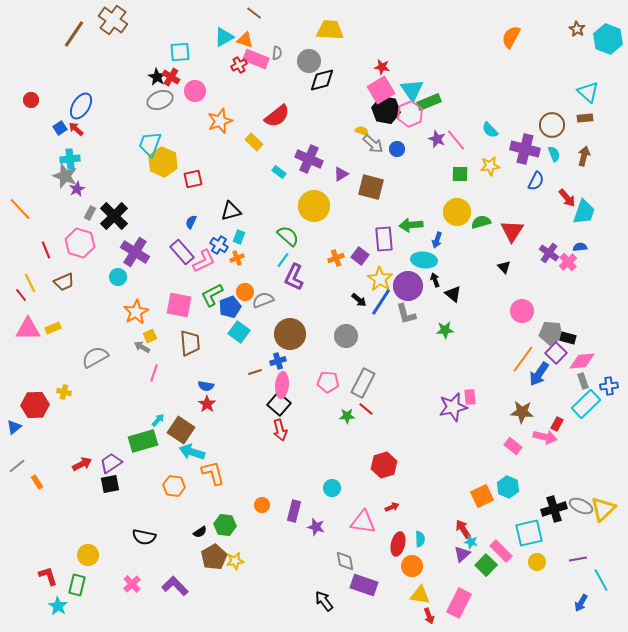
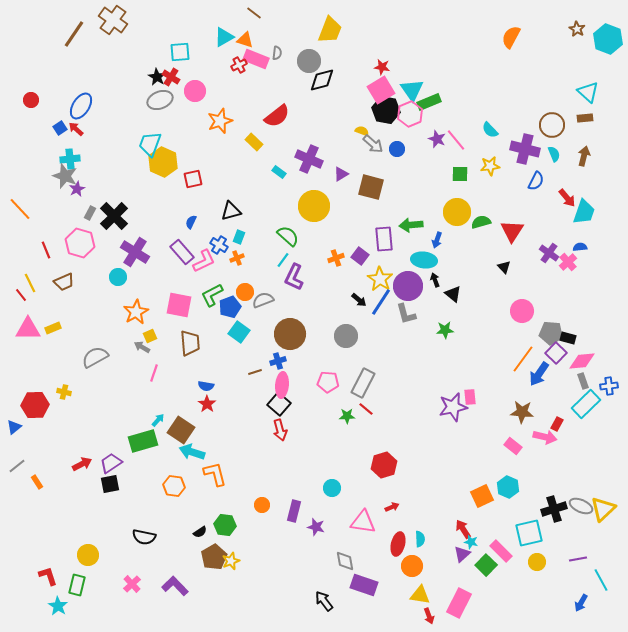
yellow trapezoid at (330, 30): rotated 108 degrees clockwise
orange L-shape at (213, 473): moved 2 px right, 1 px down
yellow star at (235, 561): moved 4 px left; rotated 12 degrees counterclockwise
